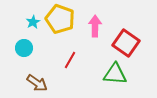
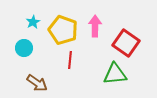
yellow pentagon: moved 3 px right, 11 px down
red line: rotated 24 degrees counterclockwise
green triangle: rotated 10 degrees counterclockwise
